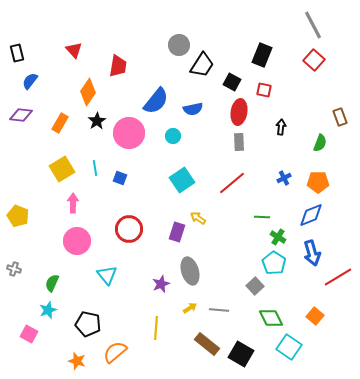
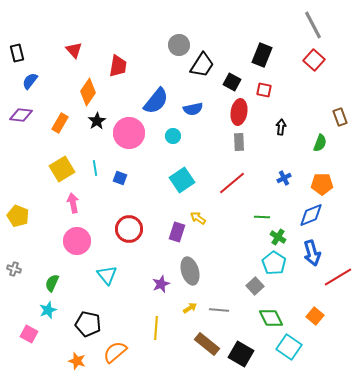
orange pentagon at (318, 182): moved 4 px right, 2 px down
pink arrow at (73, 203): rotated 12 degrees counterclockwise
